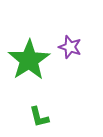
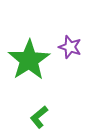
green L-shape: rotated 65 degrees clockwise
